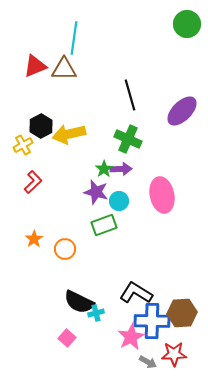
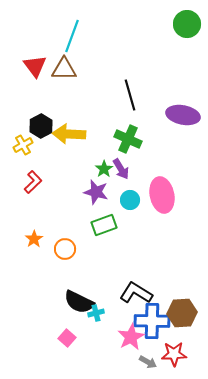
cyan line: moved 2 px left, 2 px up; rotated 12 degrees clockwise
red triangle: rotated 45 degrees counterclockwise
purple ellipse: moved 1 px right, 4 px down; rotated 56 degrees clockwise
yellow arrow: rotated 16 degrees clockwise
purple arrow: rotated 60 degrees clockwise
cyan circle: moved 11 px right, 1 px up
